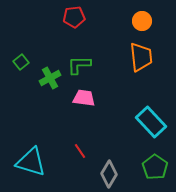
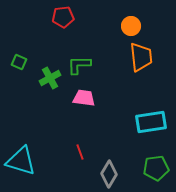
red pentagon: moved 11 px left
orange circle: moved 11 px left, 5 px down
green square: moved 2 px left; rotated 28 degrees counterclockwise
cyan rectangle: rotated 56 degrees counterclockwise
red line: moved 1 px down; rotated 14 degrees clockwise
cyan triangle: moved 10 px left, 1 px up
green pentagon: moved 1 px right, 1 px down; rotated 30 degrees clockwise
